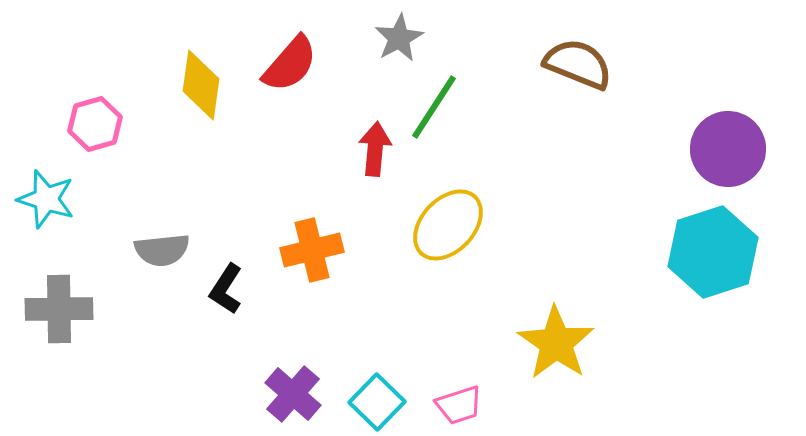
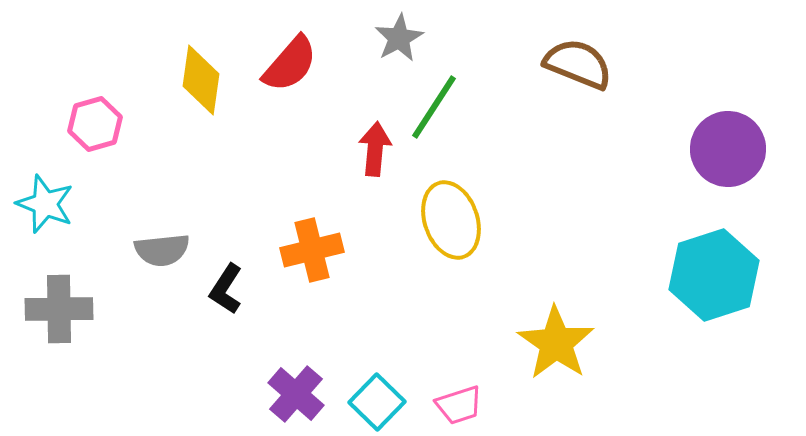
yellow diamond: moved 5 px up
cyan star: moved 1 px left, 5 px down; rotated 4 degrees clockwise
yellow ellipse: moved 3 px right, 5 px up; rotated 62 degrees counterclockwise
cyan hexagon: moved 1 px right, 23 px down
purple cross: moved 3 px right
